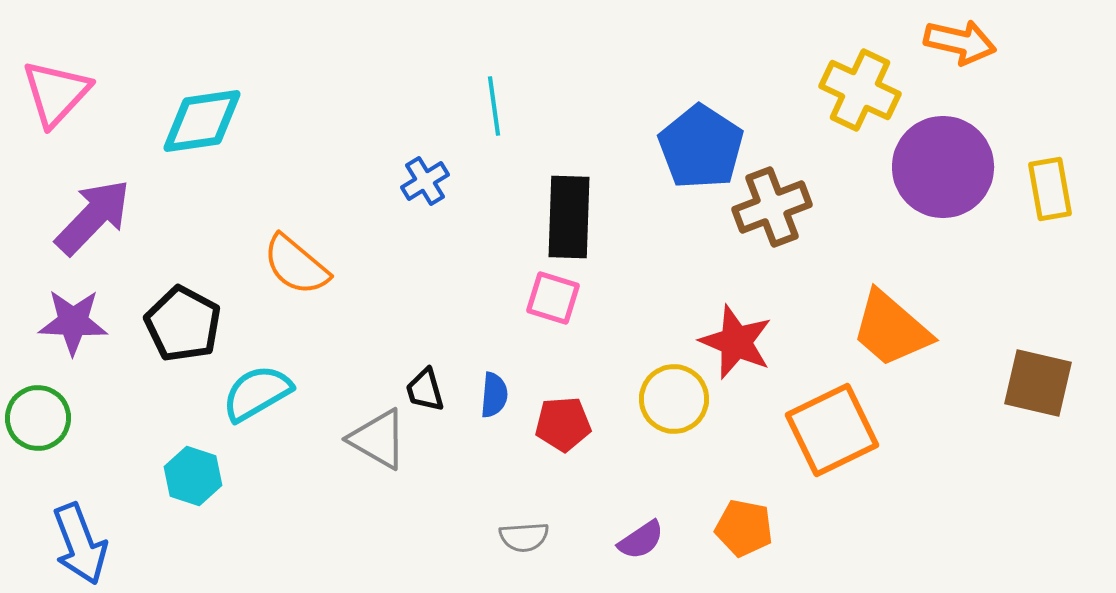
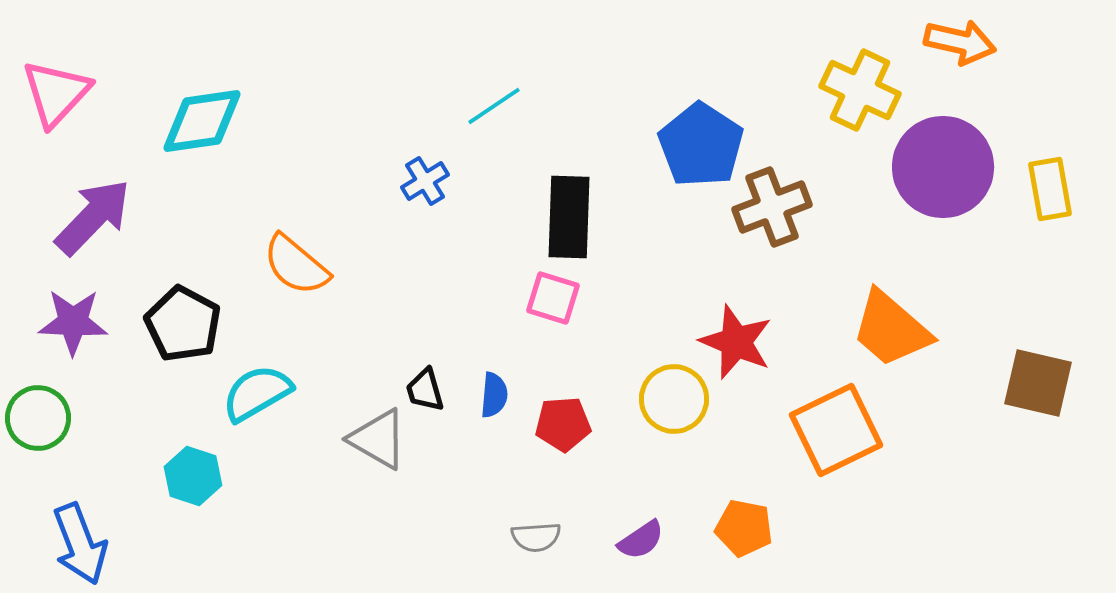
cyan line: rotated 64 degrees clockwise
blue pentagon: moved 2 px up
orange square: moved 4 px right
gray semicircle: moved 12 px right
